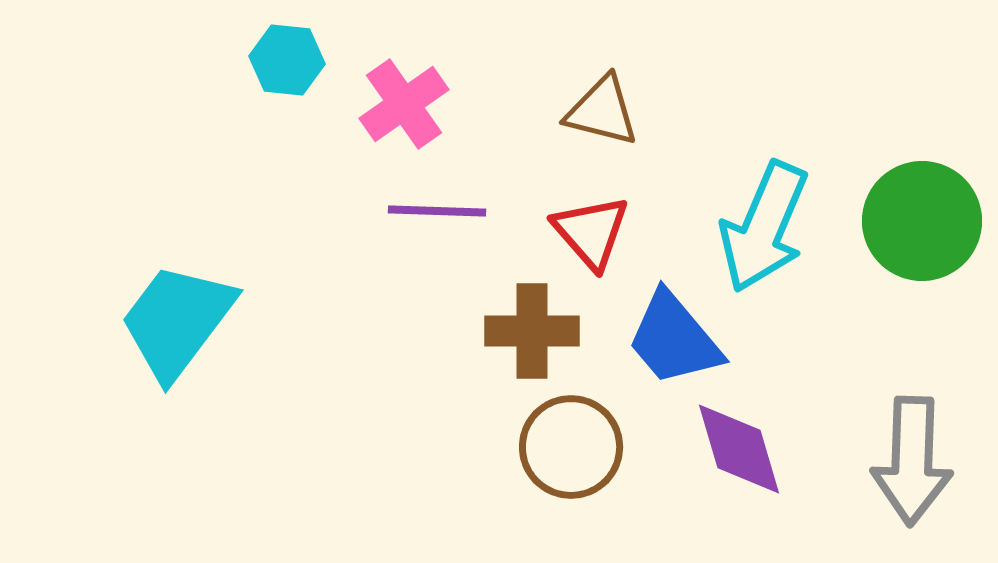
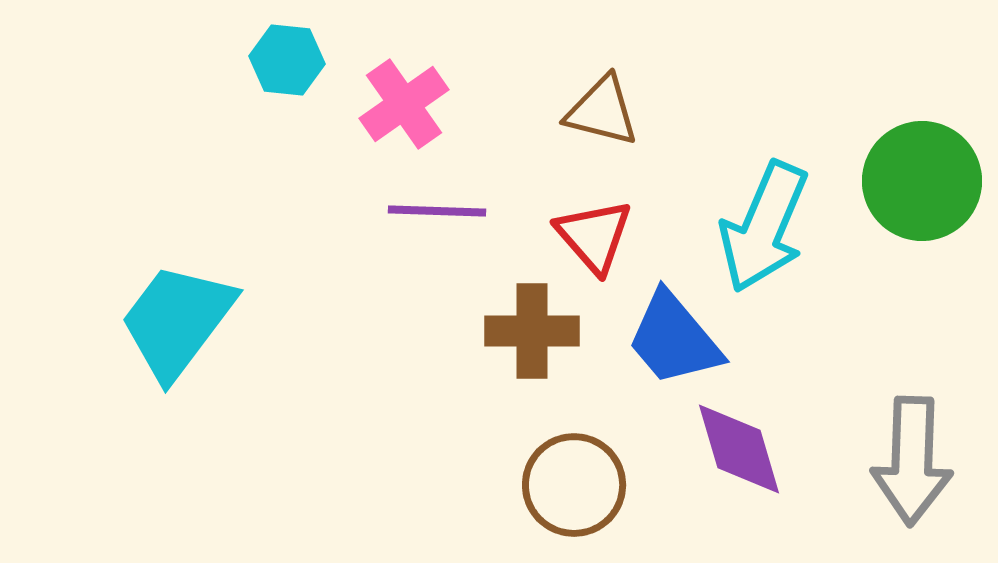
green circle: moved 40 px up
red triangle: moved 3 px right, 4 px down
brown circle: moved 3 px right, 38 px down
